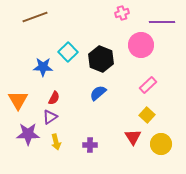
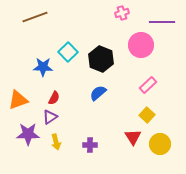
orange triangle: rotated 40 degrees clockwise
yellow circle: moved 1 px left
